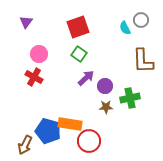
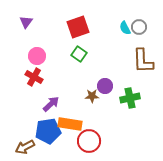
gray circle: moved 2 px left, 7 px down
pink circle: moved 2 px left, 2 px down
purple arrow: moved 35 px left, 26 px down
brown star: moved 14 px left, 11 px up
blue pentagon: rotated 25 degrees counterclockwise
brown arrow: moved 2 px down; rotated 36 degrees clockwise
